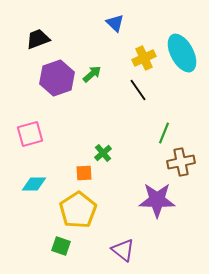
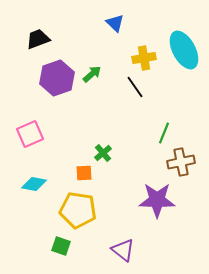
cyan ellipse: moved 2 px right, 3 px up
yellow cross: rotated 15 degrees clockwise
black line: moved 3 px left, 3 px up
pink square: rotated 8 degrees counterclockwise
cyan diamond: rotated 10 degrees clockwise
yellow pentagon: rotated 30 degrees counterclockwise
